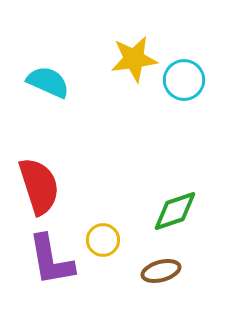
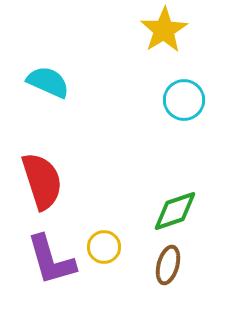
yellow star: moved 30 px right, 29 px up; rotated 24 degrees counterclockwise
cyan circle: moved 20 px down
red semicircle: moved 3 px right, 5 px up
yellow circle: moved 1 px right, 7 px down
purple L-shape: rotated 6 degrees counterclockwise
brown ellipse: moved 7 px right, 6 px up; rotated 60 degrees counterclockwise
